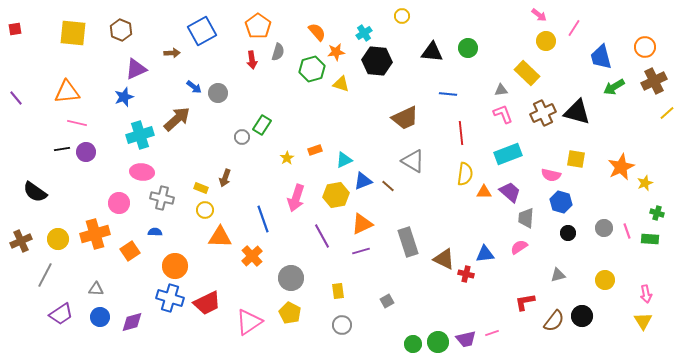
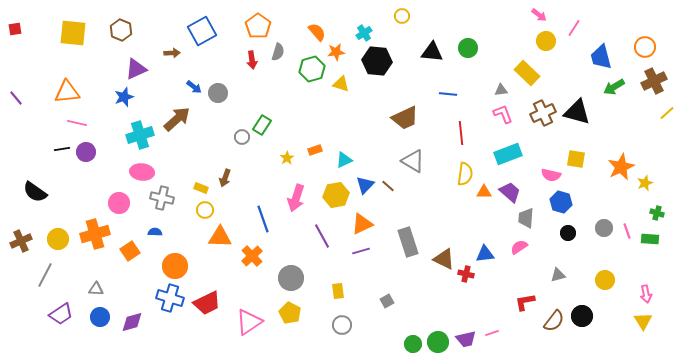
blue triangle at (363, 181): moved 2 px right, 4 px down; rotated 24 degrees counterclockwise
